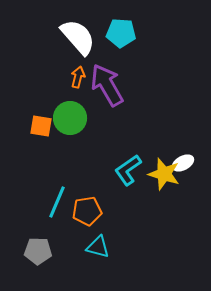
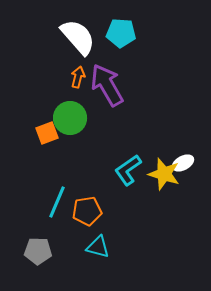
orange square: moved 6 px right, 7 px down; rotated 30 degrees counterclockwise
